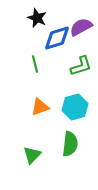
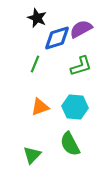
purple semicircle: moved 2 px down
green line: rotated 36 degrees clockwise
cyan hexagon: rotated 20 degrees clockwise
green semicircle: rotated 145 degrees clockwise
